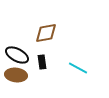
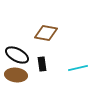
brown diamond: rotated 20 degrees clockwise
black rectangle: moved 2 px down
cyan line: rotated 42 degrees counterclockwise
